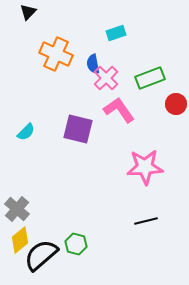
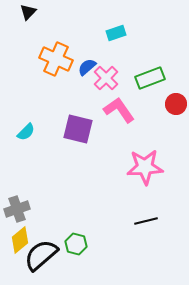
orange cross: moved 5 px down
blue semicircle: moved 6 px left, 3 px down; rotated 60 degrees clockwise
gray cross: rotated 30 degrees clockwise
